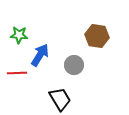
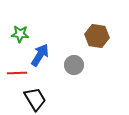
green star: moved 1 px right, 1 px up
black trapezoid: moved 25 px left
